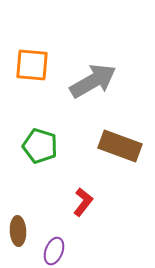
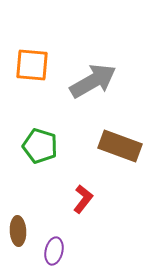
red L-shape: moved 3 px up
purple ellipse: rotated 8 degrees counterclockwise
